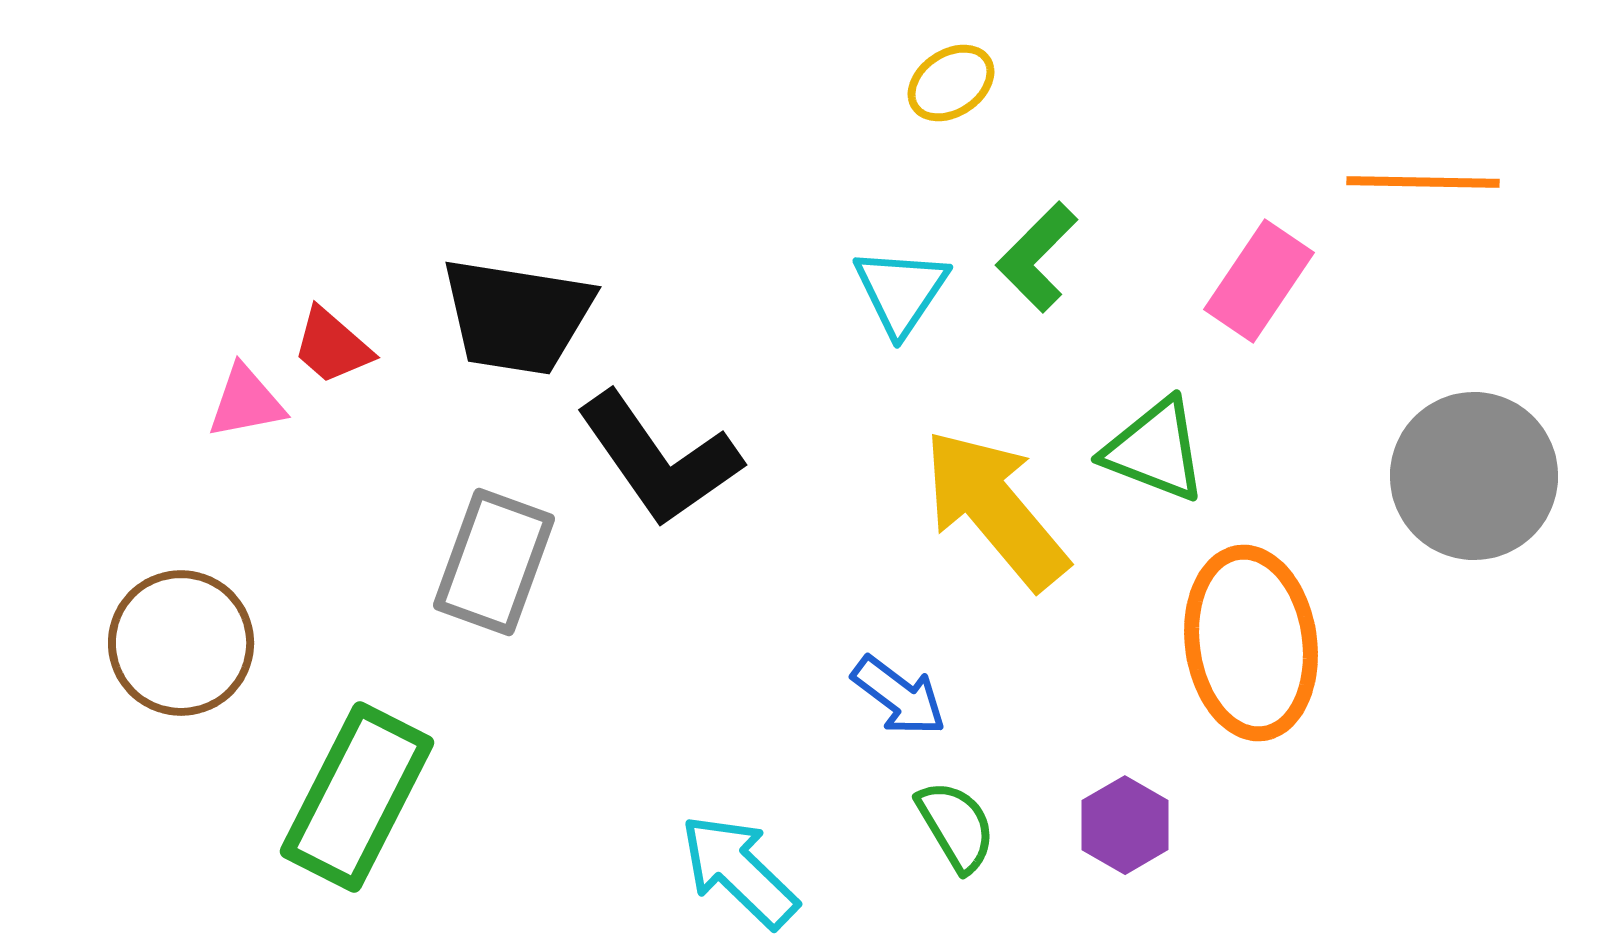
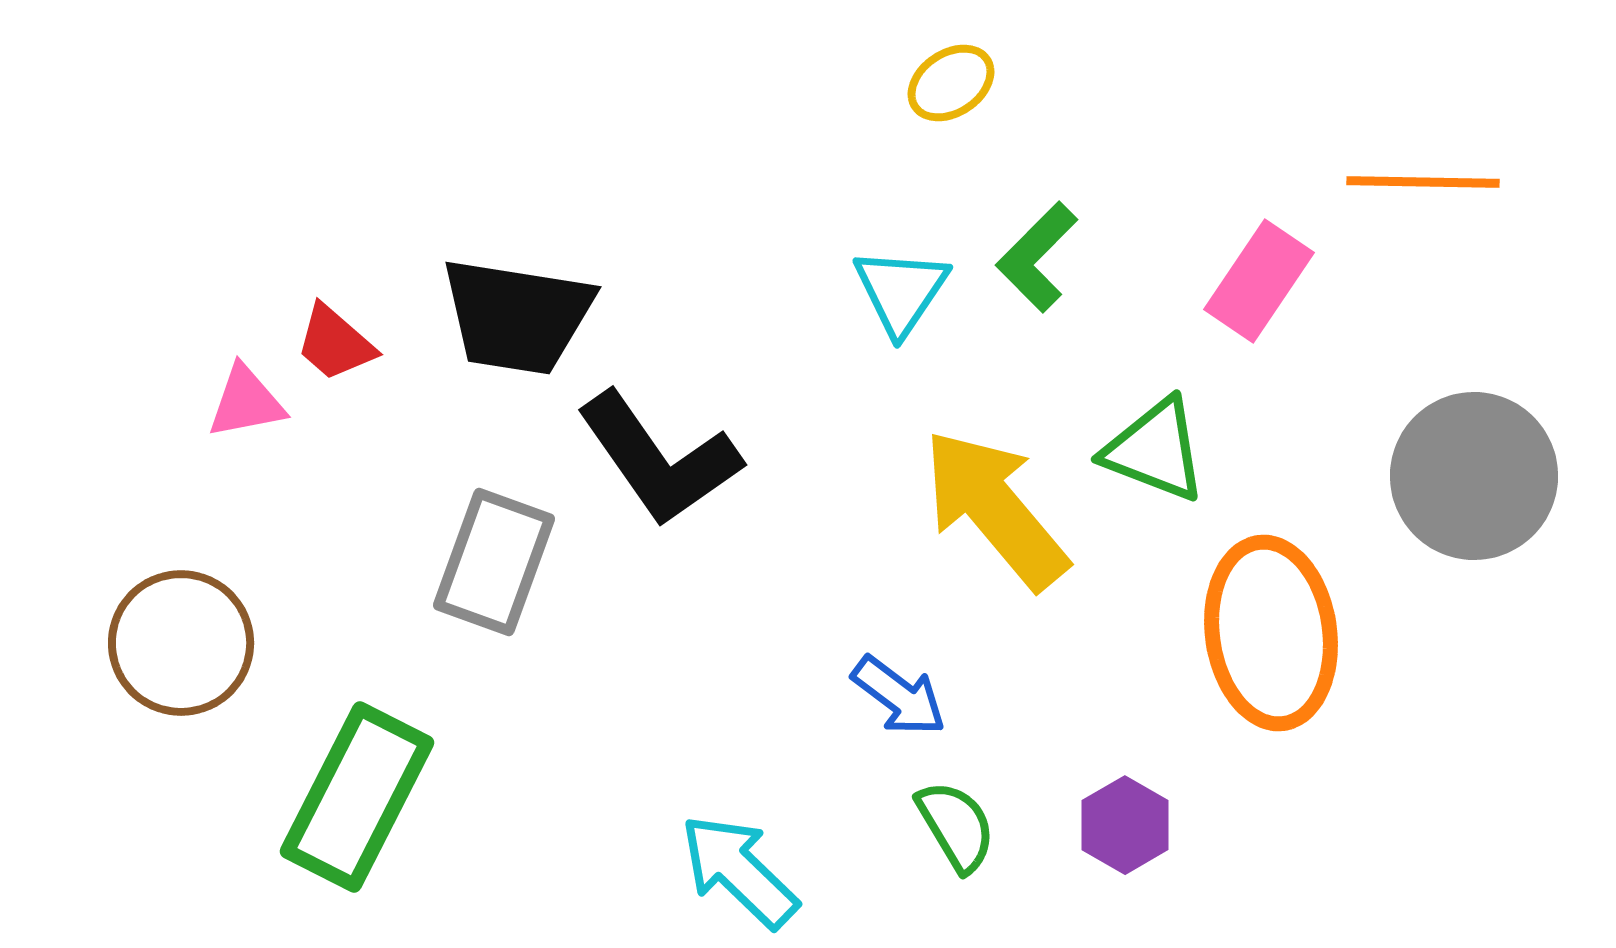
red trapezoid: moved 3 px right, 3 px up
orange ellipse: moved 20 px right, 10 px up
